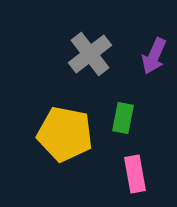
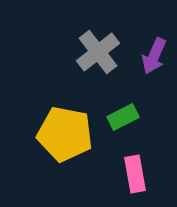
gray cross: moved 8 px right, 2 px up
green rectangle: moved 1 px up; rotated 52 degrees clockwise
